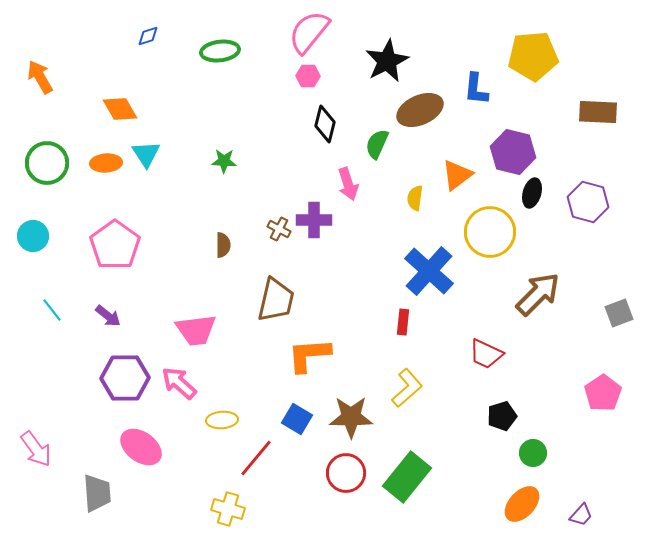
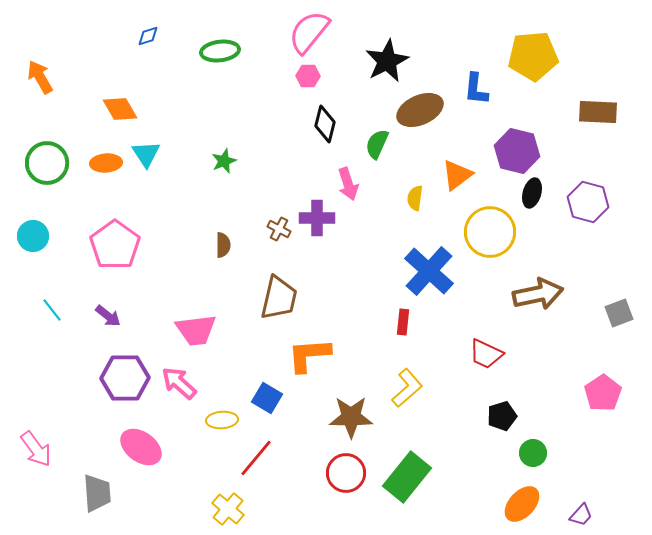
purple hexagon at (513, 152): moved 4 px right, 1 px up
green star at (224, 161): rotated 25 degrees counterclockwise
purple cross at (314, 220): moved 3 px right, 2 px up
brown arrow at (538, 294): rotated 33 degrees clockwise
brown trapezoid at (276, 300): moved 3 px right, 2 px up
blue square at (297, 419): moved 30 px left, 21 px up
yellow cross at (228, 509): rotated 24 degrees clockwise
